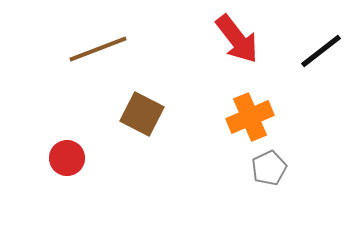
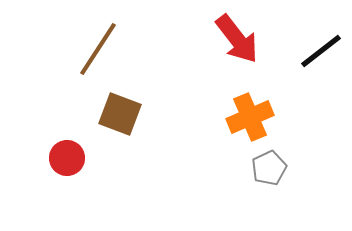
brown line: rotated 36 degrees counterclockwise
brown square: moved 22 px left; rotated 6 degrees counterclockwise
